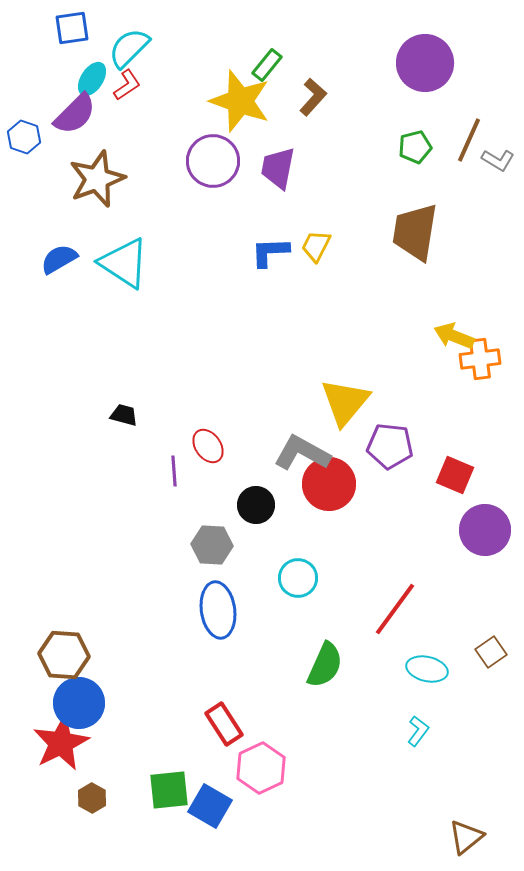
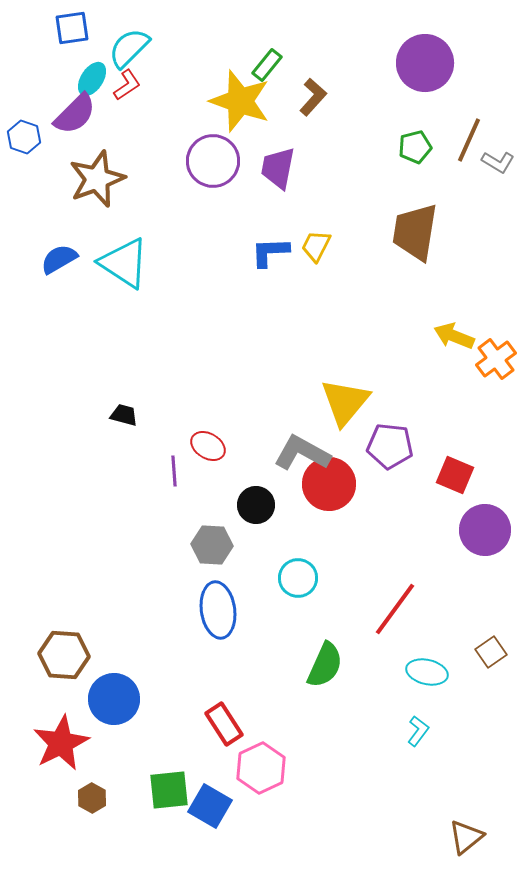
gray L-shape at (498, 160): moved 2 px down
orange cross at (480, 359): moved 16 px right; rotated 30 degrees counterclockwise
red ellipse at (208, 446): rotated 24 degrees counterclockwise
cyan ellipse at (427, 669): moved 3 px down
blue circle at (79, 703): moved 35 px right, 4 px up
